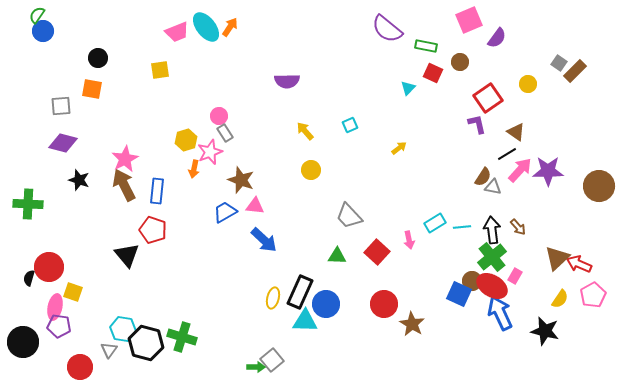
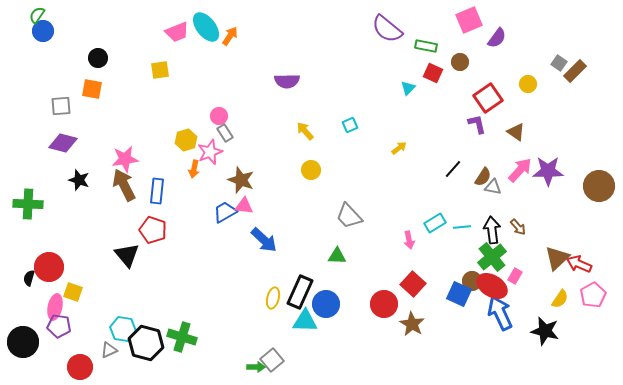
orange arrow at (230, 27): moved 9 px down
black line at (507, 154): moved 54 px left, 15 px down; rotated 18 degrees counterclockwise
pink star at (125, 159): rotated 20 degrees clockwise
pink triangle at (255, 206): moved 11 px left
red square at (377, 252): moved 36 px right, 32 px down
gray triangle at (109, 350): rotated 30 degrees clockwise
